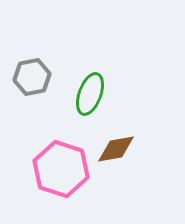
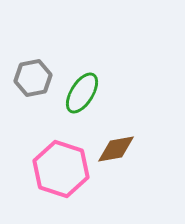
gray hexagon: moved 1 px right, 1 px down
green ellipse: moved 8 px left, 1 px up; rotated 12 degrees clockwise
